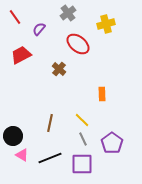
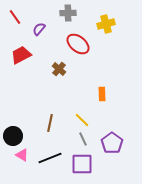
gray cross: rotated 35 degrees clockwise
